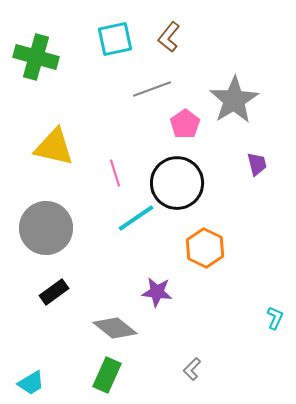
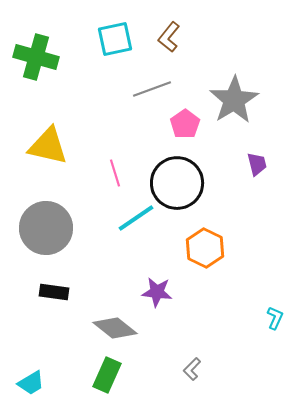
yellow triangle: moved 6 px left, 1 px up
black rectangle: rotated 44 degrees clockwise
